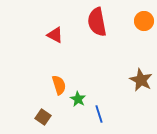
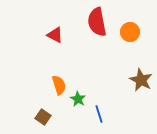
orange circle: moved 14 px left, 11 px down
